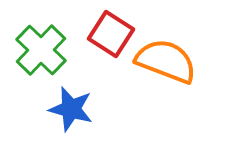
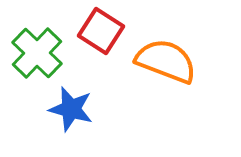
red square: moved 10 px left, 3 px up
green cross: moved 4 px left, 3 px down
